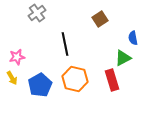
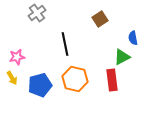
green triangle: moved 1 px left, 1 px up
red rectangle: rotated 10 degrees clockwise
blue pentagon: rotated 15 degrees clockwise
